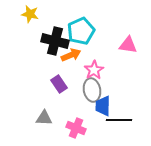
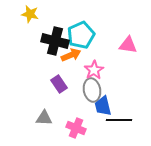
cyan pentagon: moved 4 px down
blue trapezoid: rotated 15 degrees counterclockwise
